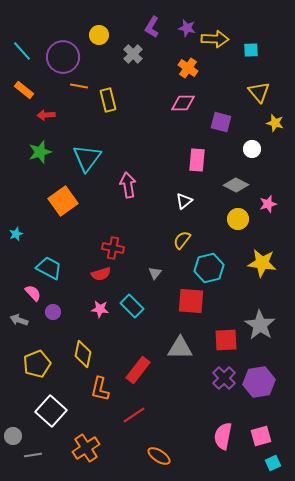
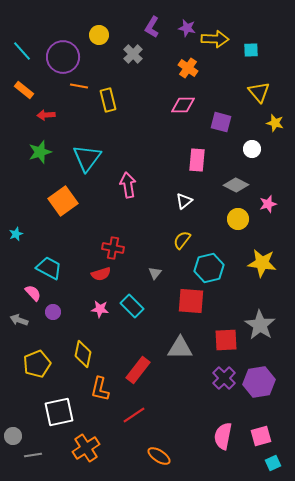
pink diamond at (183, 103): moved 2 px down
white square at (51, 411): moved 8 px right, 1 px down; rotated 36 degrees clockwise
